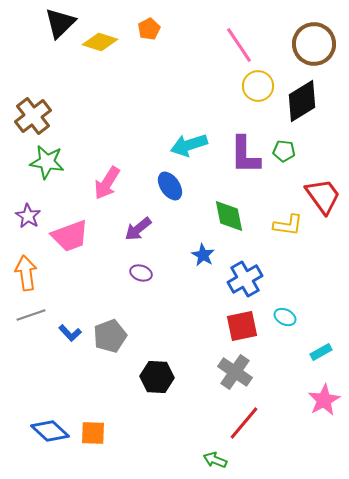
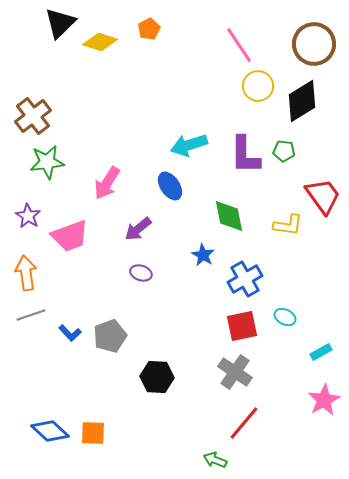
green star: rotated 16 degrees counterclockwise
